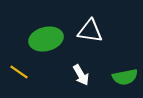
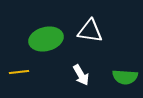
yellow line: rotated 42 degrees counterclockwise
green semicircle: rotated 15 degrees clockwise
